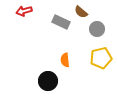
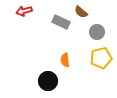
gray circle: moved 3 px down
